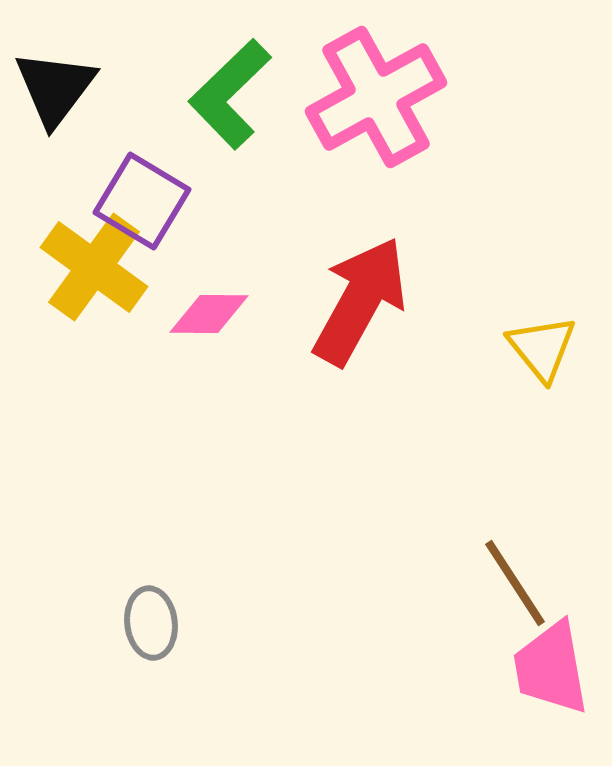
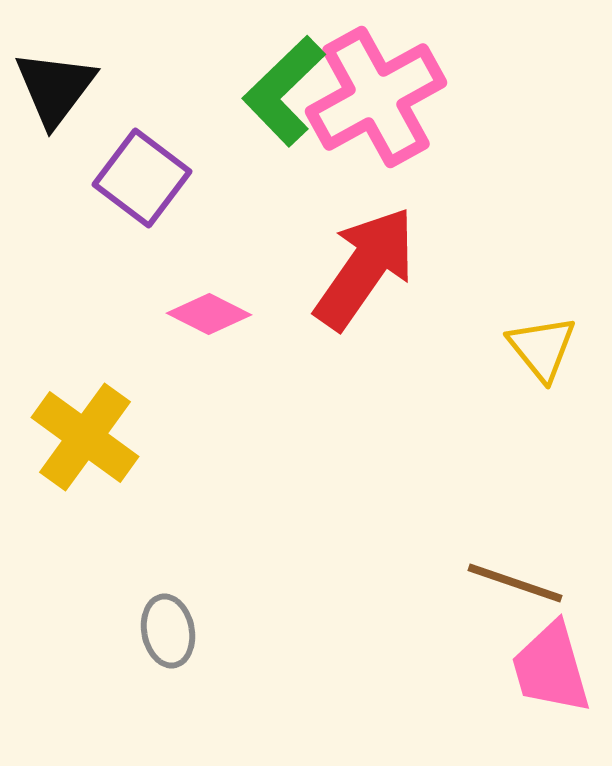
green L-shape: moved 54 px right, 3 px up
purple square: moved 23 px up; rotated 6 degrees clockwise
yellow cross: moved 9 px left, 170 px down
red arrow: moved 5 px right, 33 px up; rotated 6 degrees clockwise
pink diamond: rotated 26 degrees clockwise
brown line: rotated 38 degrees counterclockwise
gray ellipse: moved 17 px right, 8 px down; rotated 4 degrees counterclockwise
pink trapezoid: rotated 6 degrees counterclockwise
